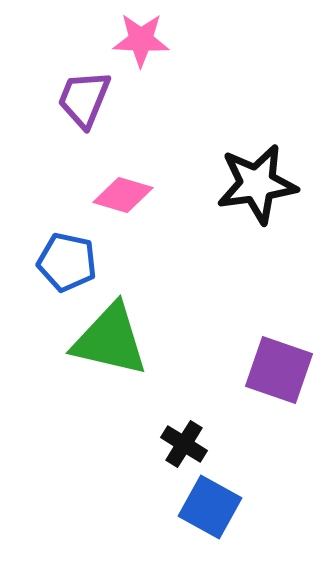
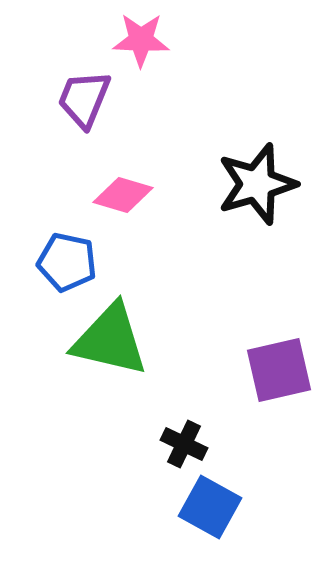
black star: rotated 8 degrees counterclockwise
purple square: rotated 32 degrees counterclockwise
black cross: rotated 6 degrees counterclockwise
